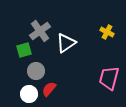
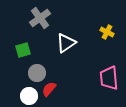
gray cross: moved 13 px up
green square: moved 1 px left
gray circle: moved 1 px right, 2 px down
pink trapezoid: rotated 20 degrees counterclockwise
white circle: moved 2 px down
